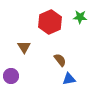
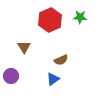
red hexagon: moved 2 px up
brown semicircle: moved 1 px right; rotated 104 degrees clockwise
blue triangle: moved 16 px left; rotated 24 degrees counterclockwise
